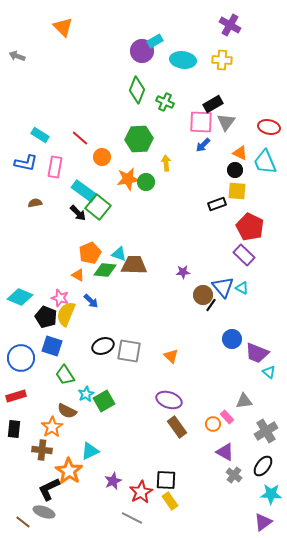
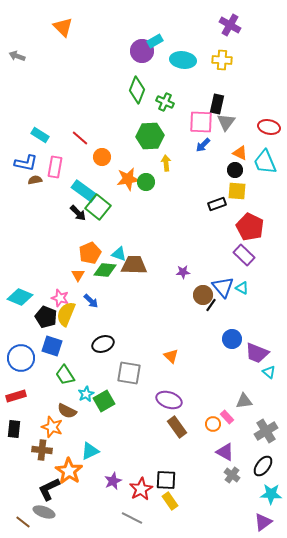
black rectangle at (213, 104): moved 4 px right; rotated 48 degrees counterclockwise
green hexagon at (139, 139): moved 11 px right, 3 px up
brown semicircle at (35, 203): moved 23 px up
orange triangle at (78, 275): rotated 32 degrees clockwise
black ellipse at (103, 346): moved 2 px up
gray square at (129, 351): moved 22 px down
orange star at (52, 427): rotated 20 degrees counterclockwise
gray cross at (234, 475): moved 2 px left
red star at (141, 492): moved 3 px up
